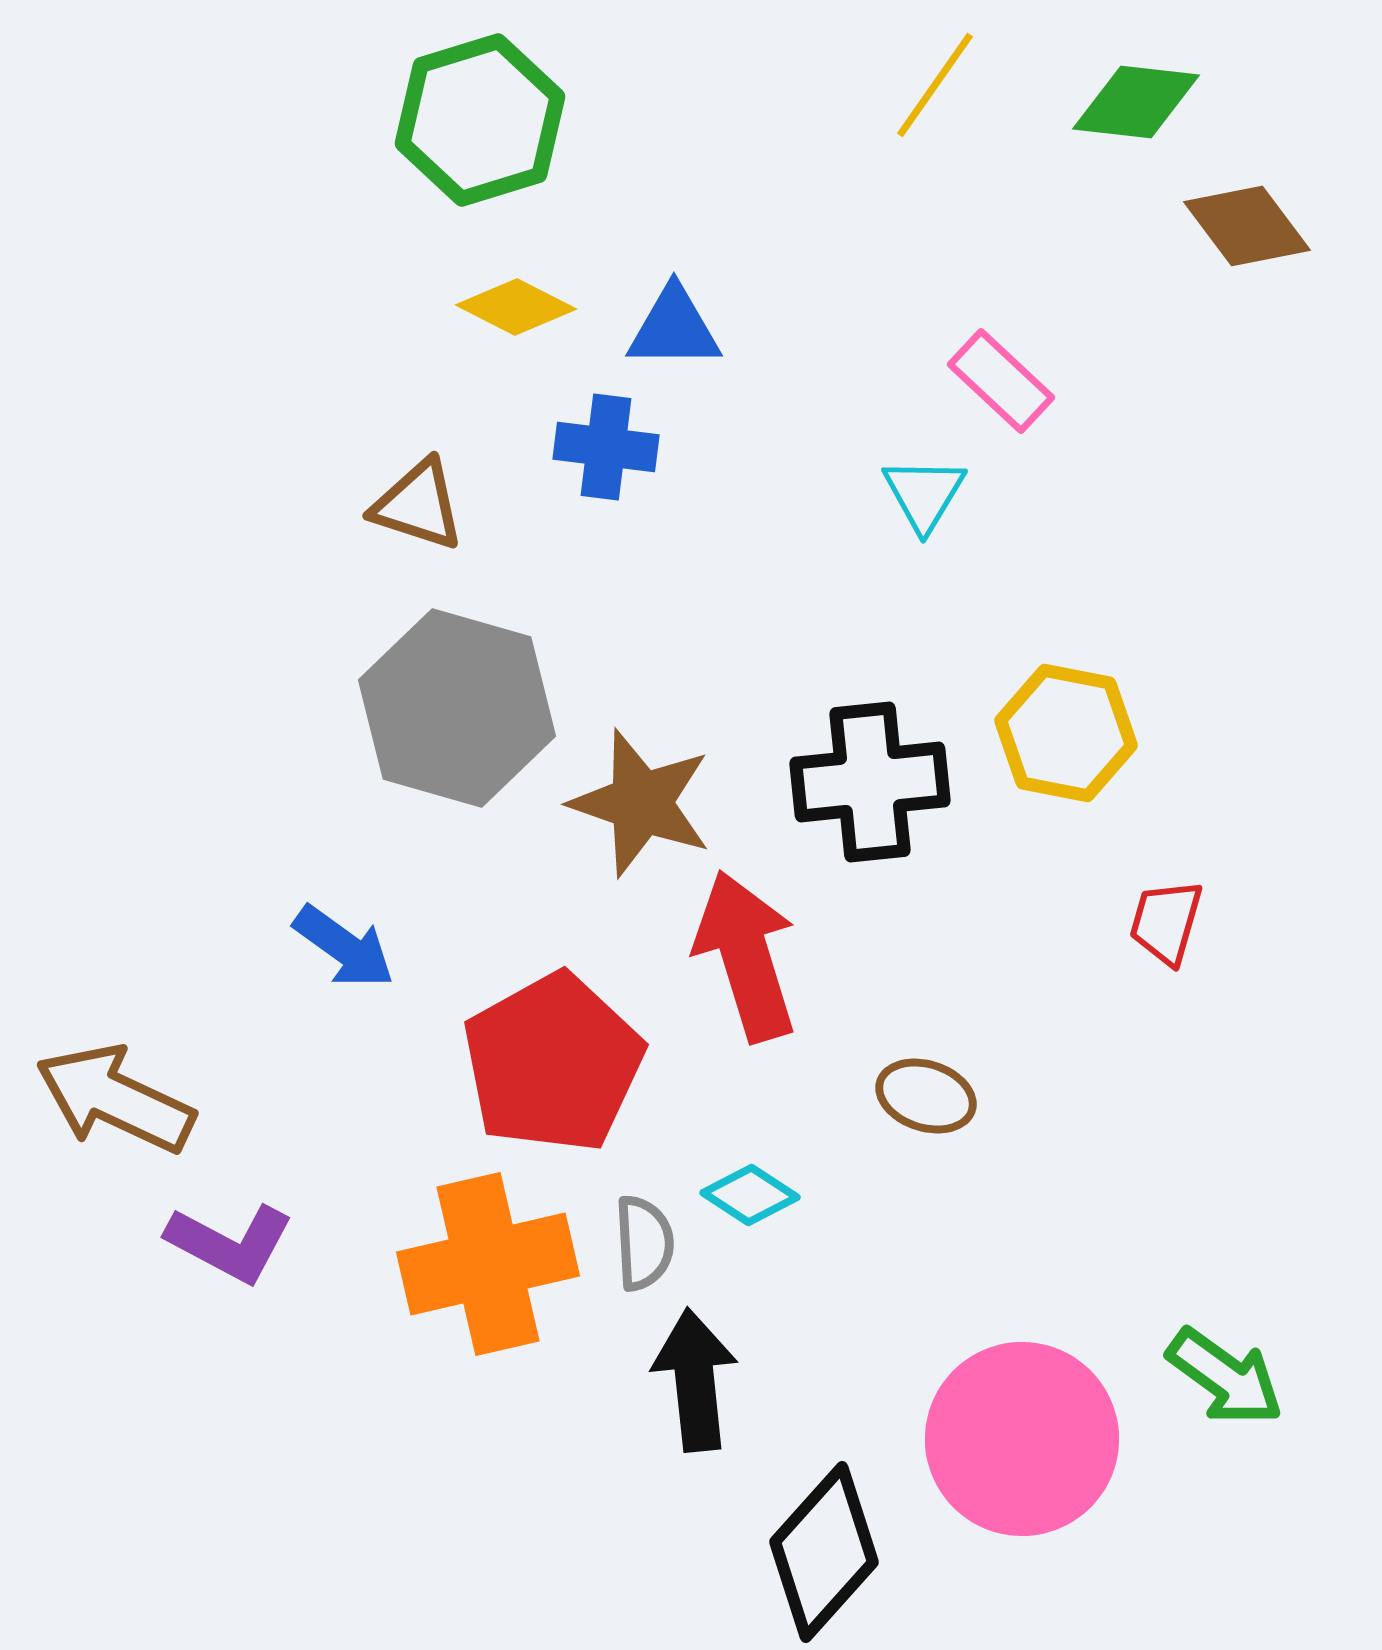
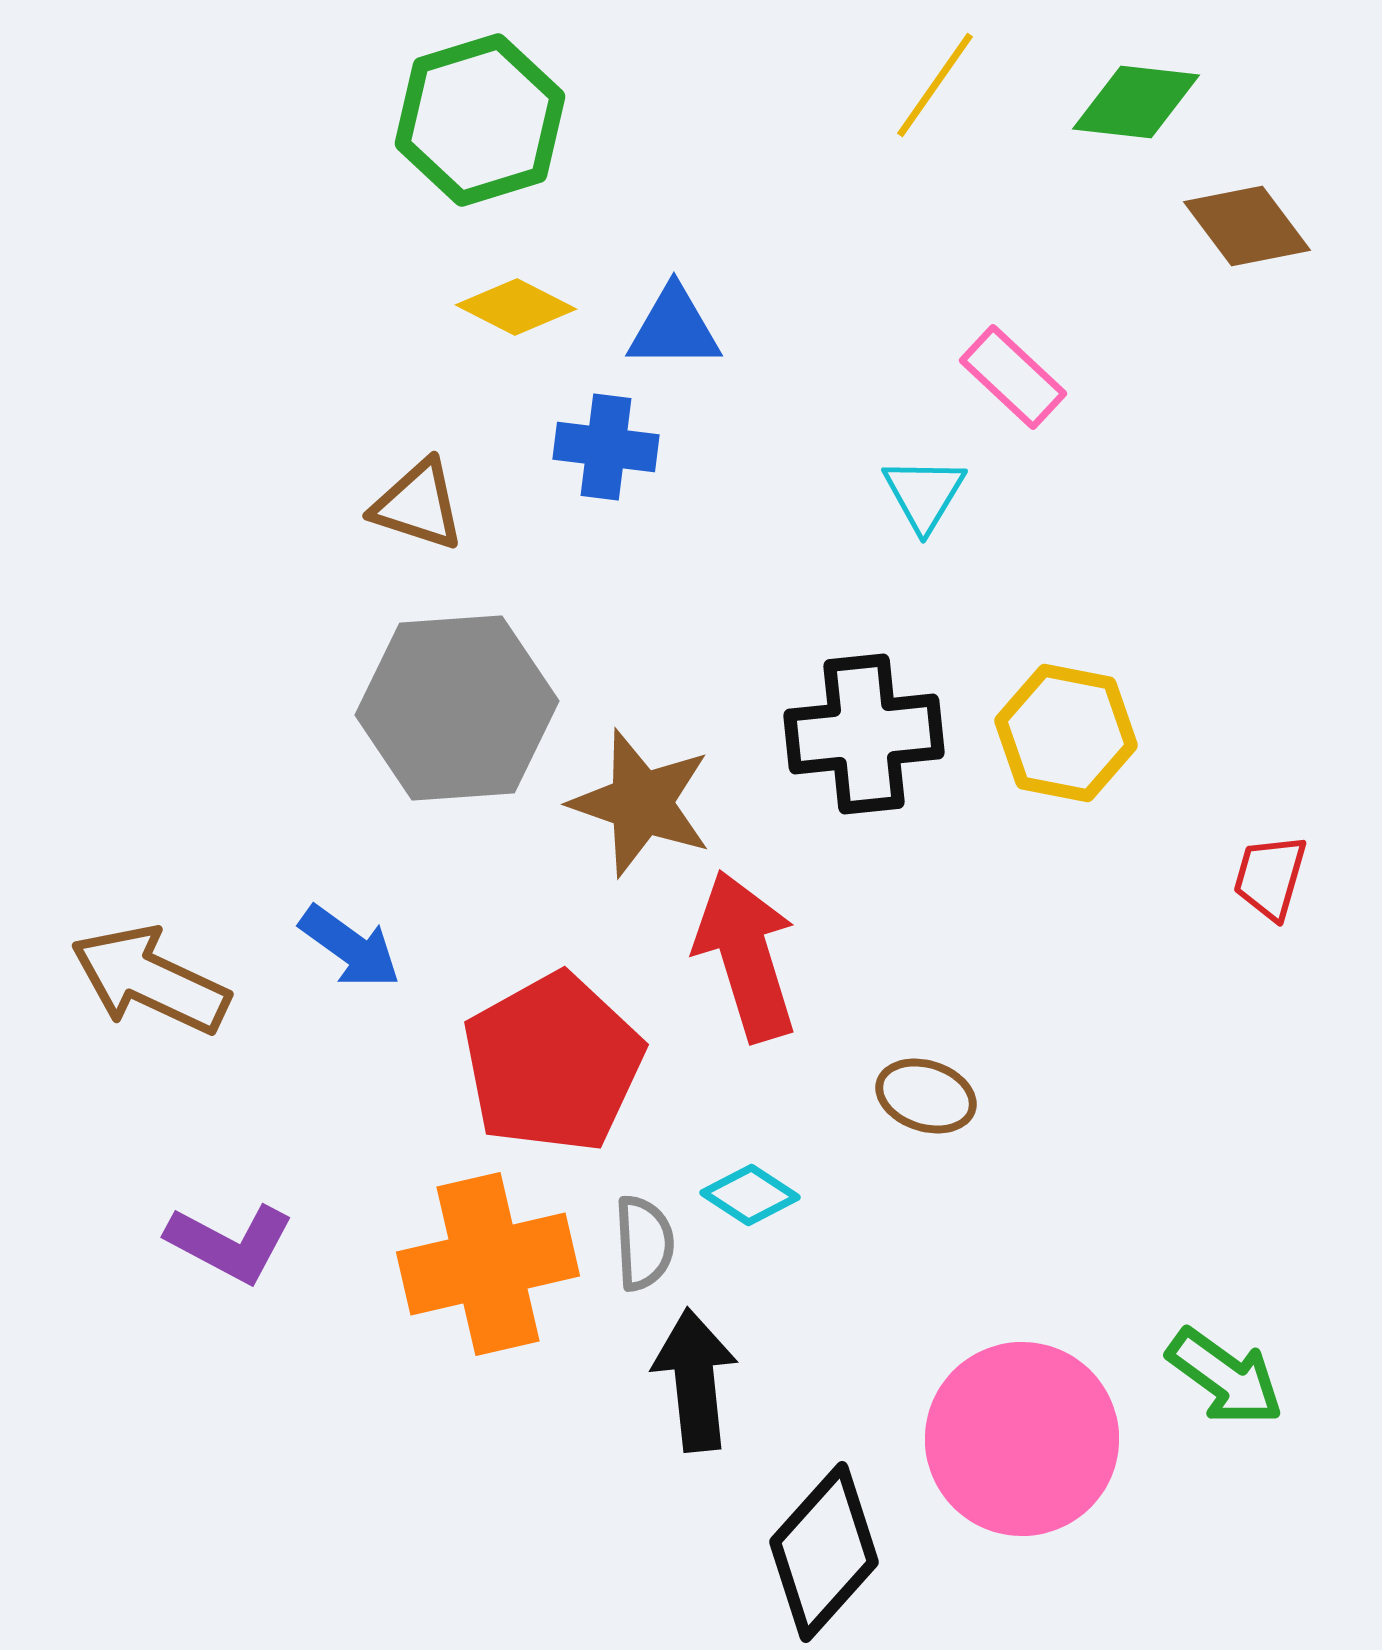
pink rectangle: moved 12 px right, 4 px up
gray hexagon: rotated 20 degrees counterclockwise
black cross: moved 6 px left, 48 px up
red trapezoid: moved 104 px right, 45 px up
blue arrow: moved 6 px right
brown arrow: moved 35 px right, 119 px up
